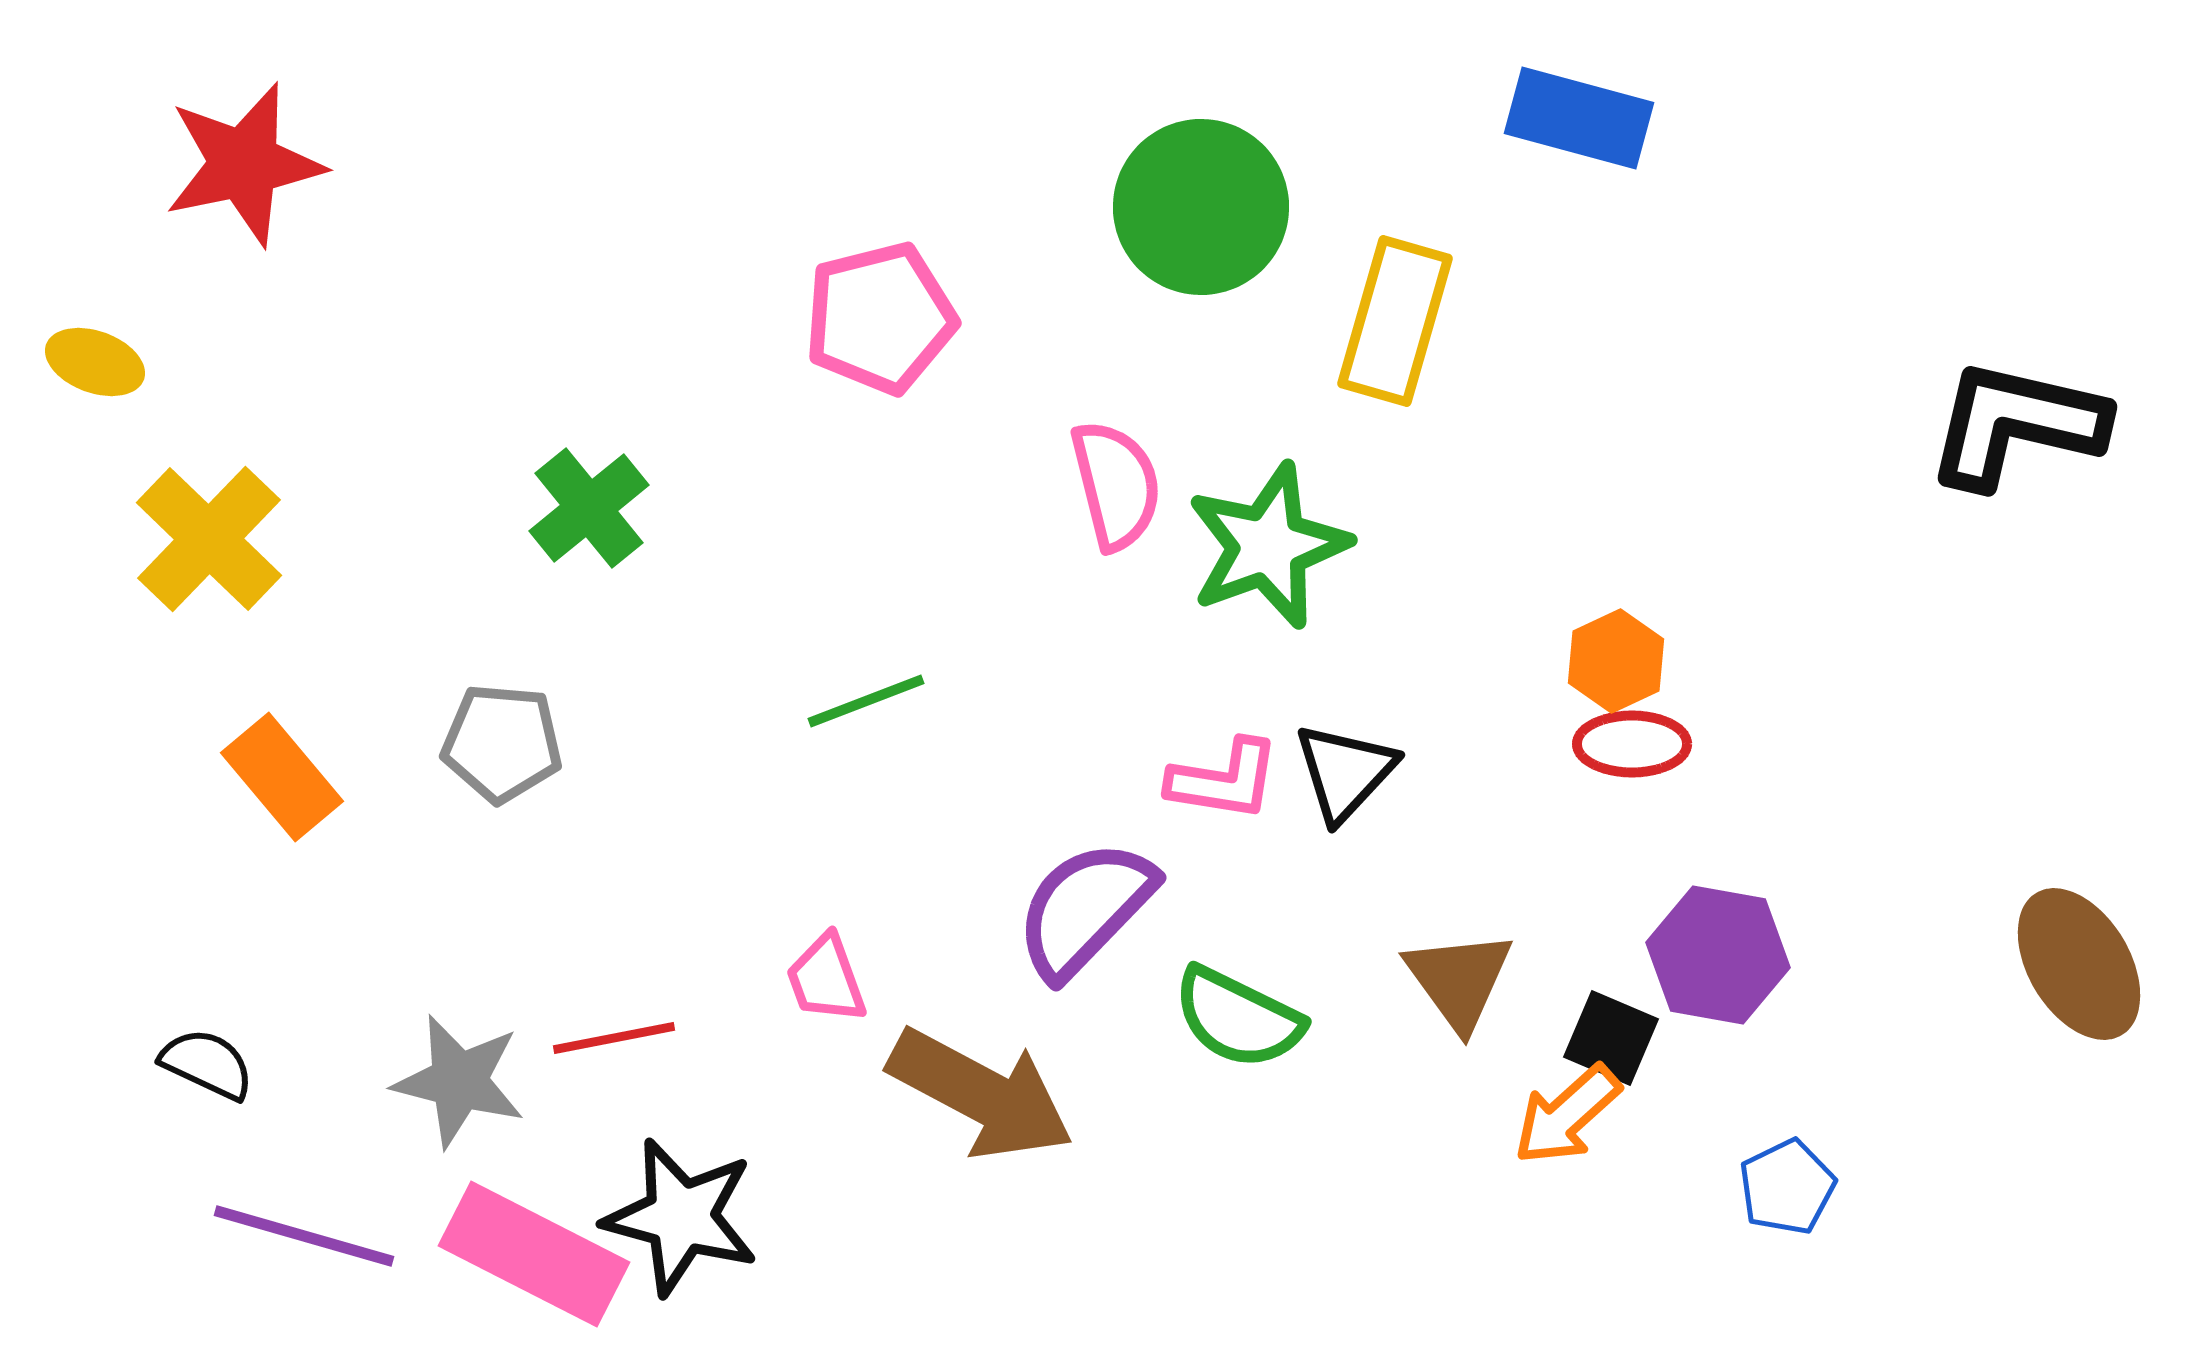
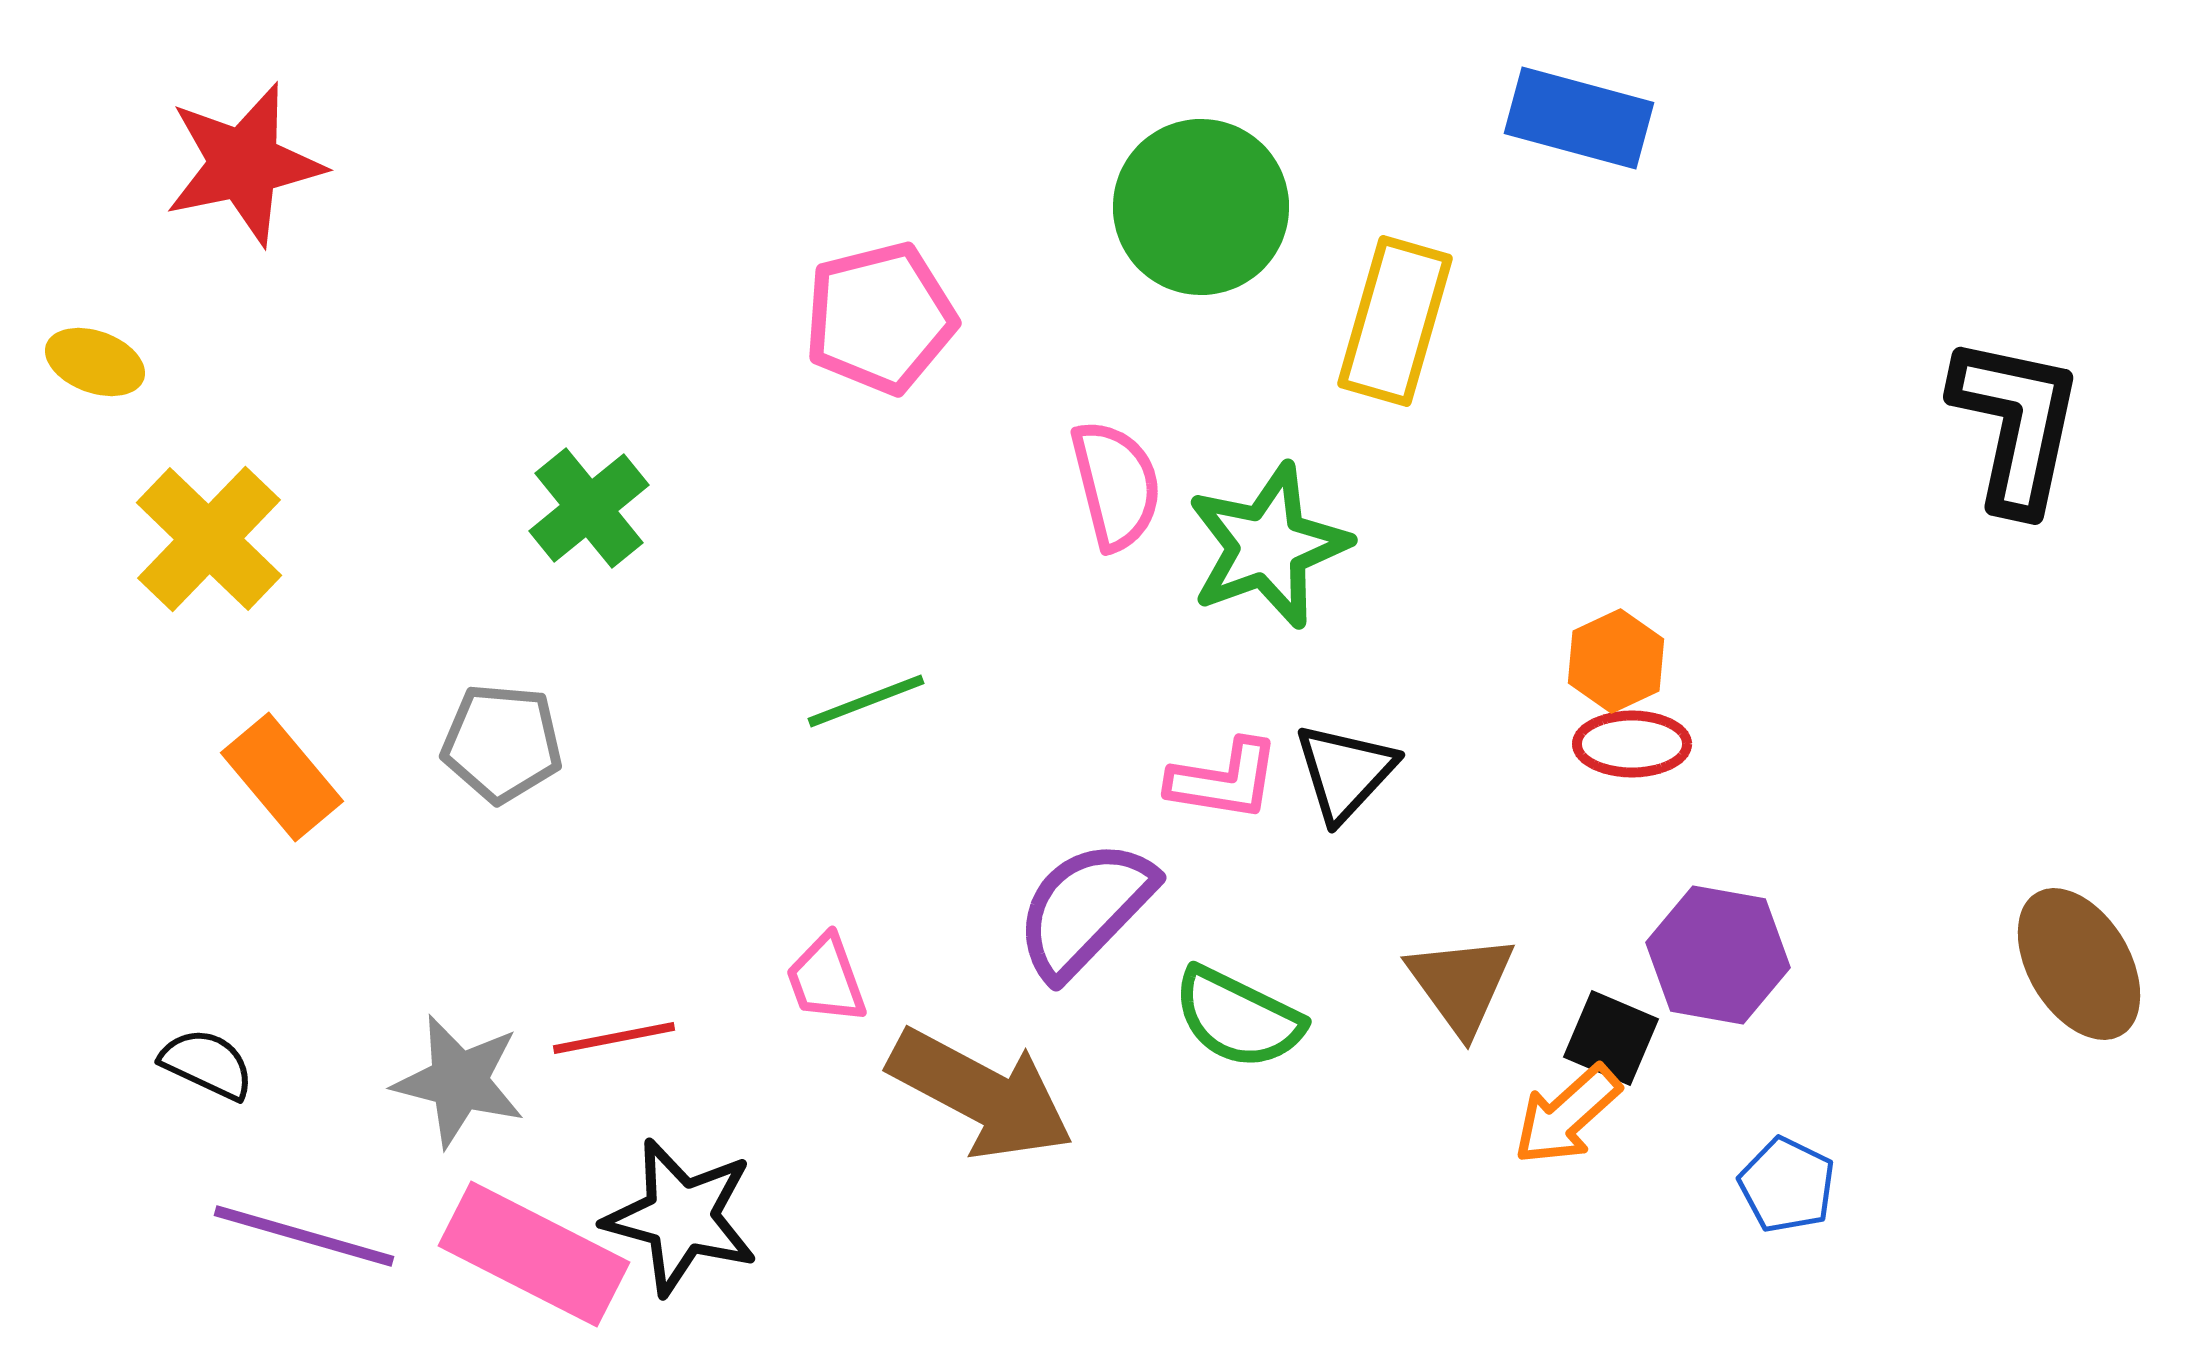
black L-shape: rotated 89 degrees clockwise
brown triangle: moved 2 px right, 4 px down
blue pentagon: moved 2 px up; rotated 20 degrees counterclockwise
